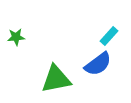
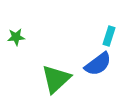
cyan rectangle: rotated 24 degrees counterclockwise
green triangle: rotated 32 degrees counterclockwise
